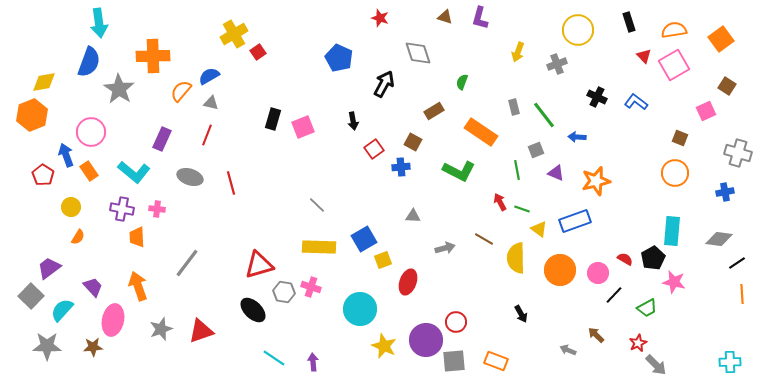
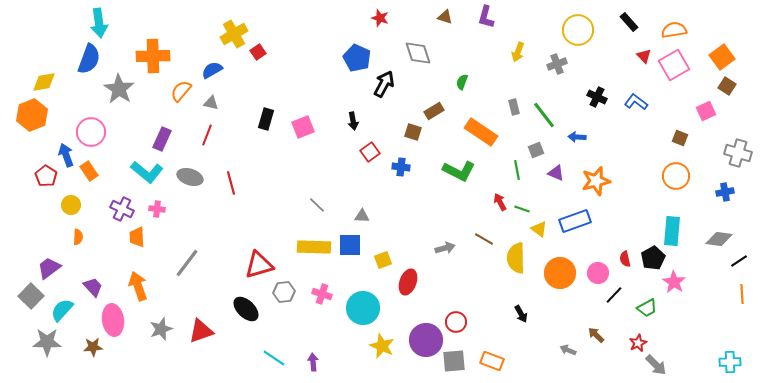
purple L-shape at (480, 18): moved 6 px right, 1 px up
black rectangle at (629, 22): rotated 24 degrees counterclockwise
orange square at (721, 39): moved 1 px right, 18 px down
blue pentagon at (339, 58): moved 18 px right
blue semicircle at (89, 62): moved 3 px up
blue semicircle at (209, 76): moved 3 px right, 6 px up
black rectangle at (273, 119): moved 7 px left
brown square at (413, 142): moved 10 px up; rotated 12 degrees counterclockwise
red square at (374, 149): moved 4 px left, 3 px down
blue cross at (401, 167): rotated 12 degrees clockwise
cyan L-shape at (134, 172): moved 13 px right
orange circle at (675, 173): moved 1 px right, 3 px down
red pentagon at (43, 175): moved 3 px right, 1 px down
yellow circle at (71, 207): moved 2 px up
purple cross at (122, 209): rotated 15 degrees clockwise
gray triangle at (413, 216): moved 51 px left
orange semicircle at (78, 237): rotated 28 degrees counterclockwise
blue square at (364, 239): moved 14 px left, 6 px down; rotated 30 degrees clockwise
yellow rectangle at (319, 247): moved 5 px left
red semicircle at (625, 259): rotated 133 degrees counterclockwise
black line at (737, 263): moved 2 px right, 2 px up
orange circle at (560, 270): moved 3 px down
pink star at (674, 282): rotated 20 degrees clockwise
pink cross at (311, 287): moved 11 px right, 7 px down
gray hexagon at (284, 292): rotated 15 degrees counterclockwise
cyan circle at (360, 309): moved 3 px right, 1 px up
black ellipse at (253, 310): moved 7 px left, 1 px up
pink ellipse at (113, 320): rotated 20 degrees counterclockwise
gray star at (47, 346): moved 4 px up
yellow star at (384, 346): moved 2 px left
orange rectangle at (496, 361): moved 4 px left
